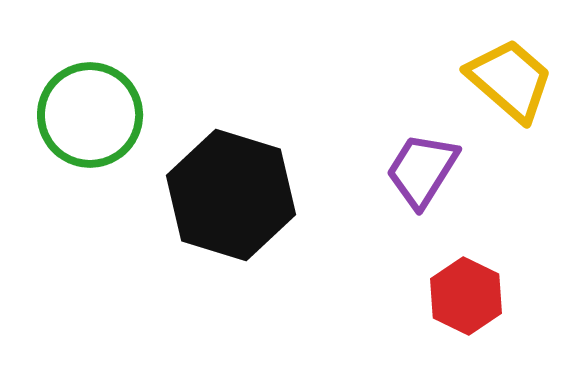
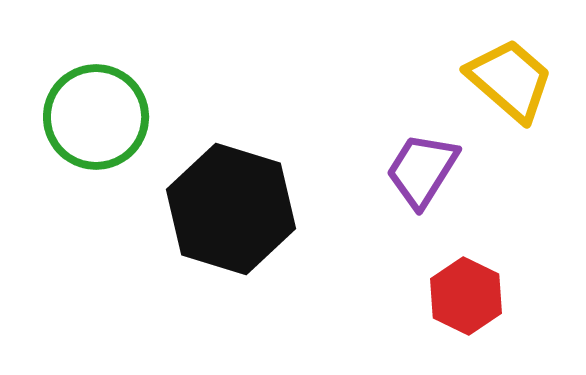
green circle: moved 6 px right, 2 px down
black hexagon: moved 14 px down
